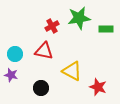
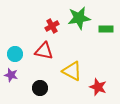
black circle: moved 1 px left
